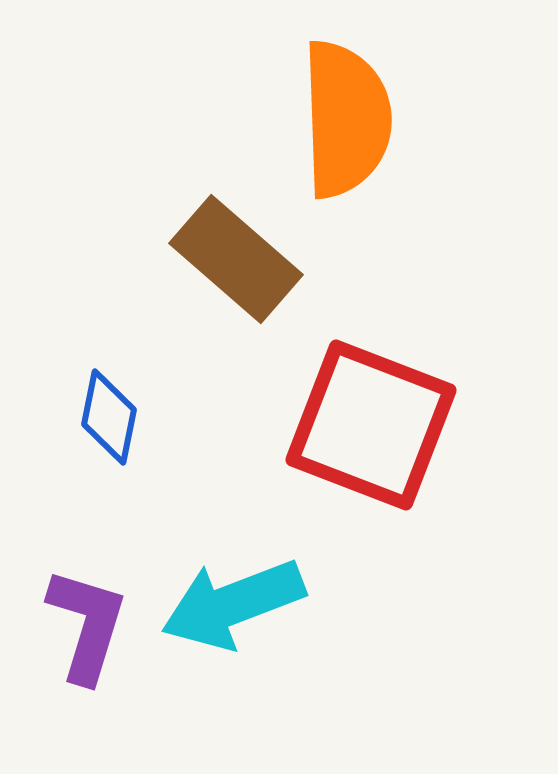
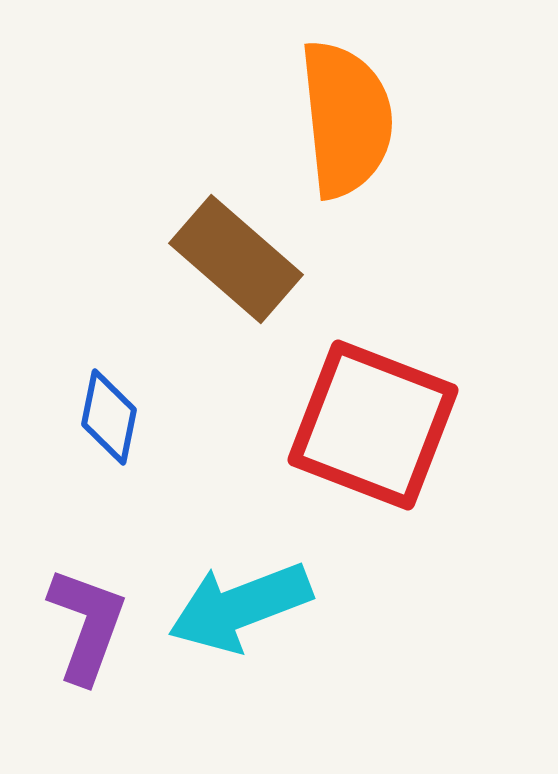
orange semicircle: rotated 4 degrees counterclockwise
red square: moved 2 px right
cyan arrow: moved 7 px right, 3 px down
purple L-shape: rotated 3 degrees clockwise
